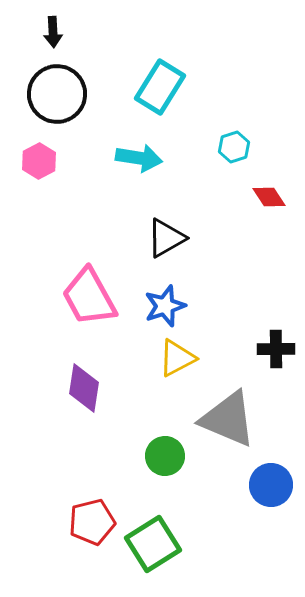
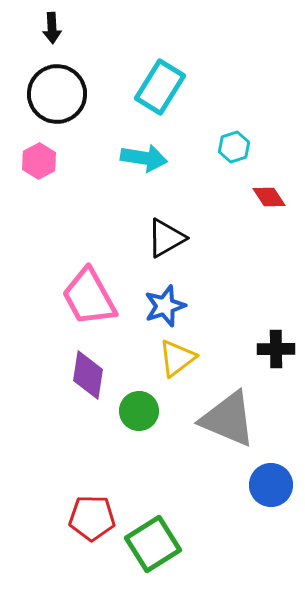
black arrow: moved 1 px left, 4 px up
cyan arrow: moved 5 px right
yellow triangle: rotated 9 degrees counterclockwise
purple diamond: moved 4 px right, 13 px up
green circle: moved 26 px left, 45 px up
red pentagon: moved 4 px up; rotated 15 degrees clockwise
